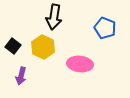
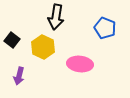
black arrow: moved 2 px right
black square: moved 1 px left, 6 px up
purple arrow: moved 2 px left
